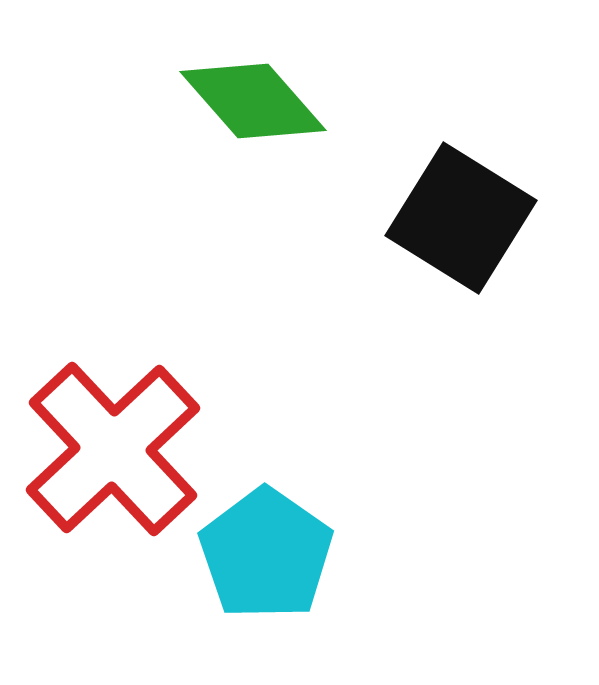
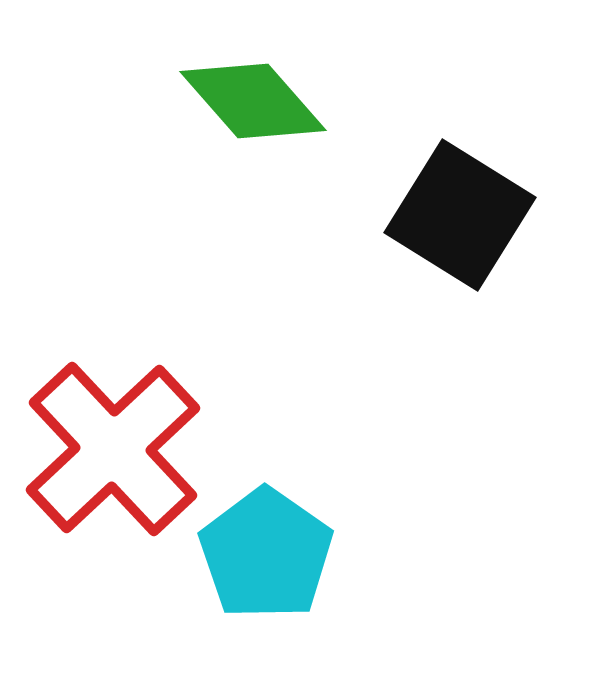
black square: moved 1 px left, 3 px up
